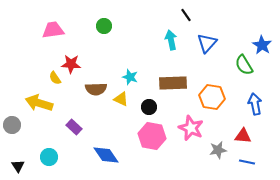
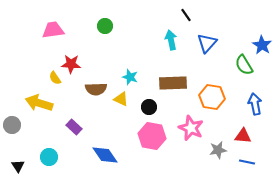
green circle: moved 1 px right
blue diamond: moved 1 px left
